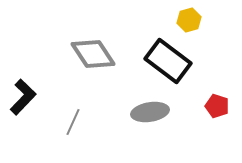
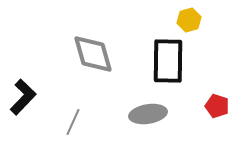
gray diamond: rotated 18 degrees clockwise
black rectangle: rotated 54 degrees clockwise
gray ellipse: moved 2 px left, 2 px down
